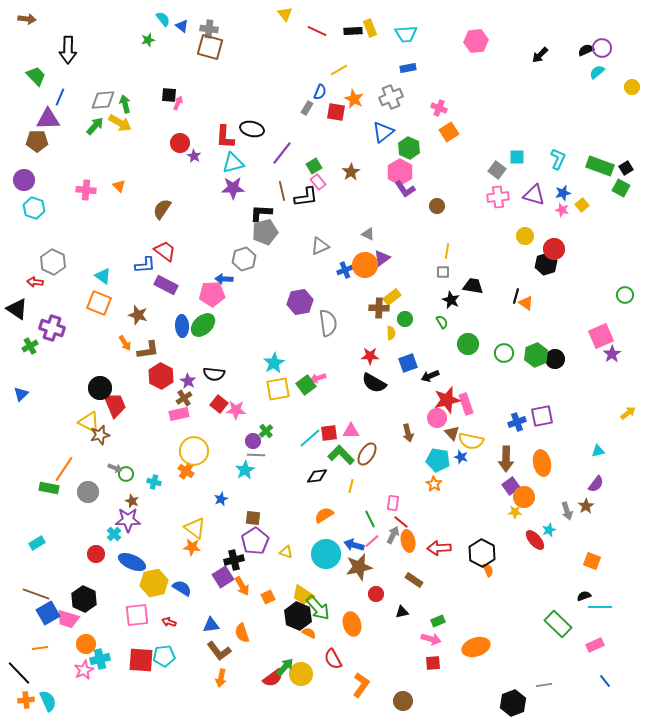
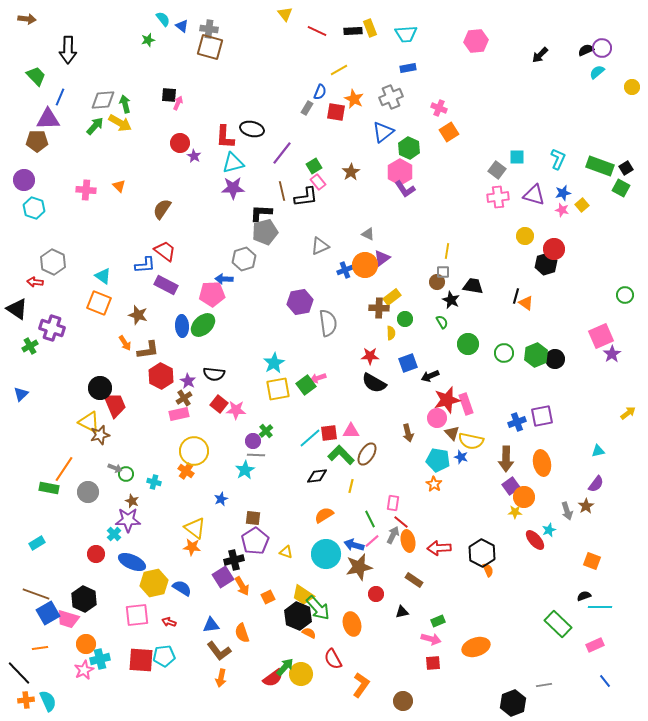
brown circle at (437, 206): moved 76 px down
